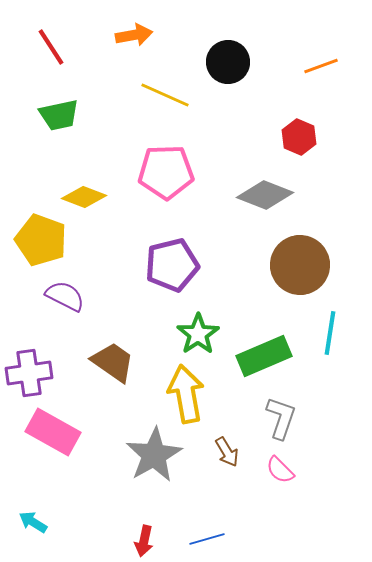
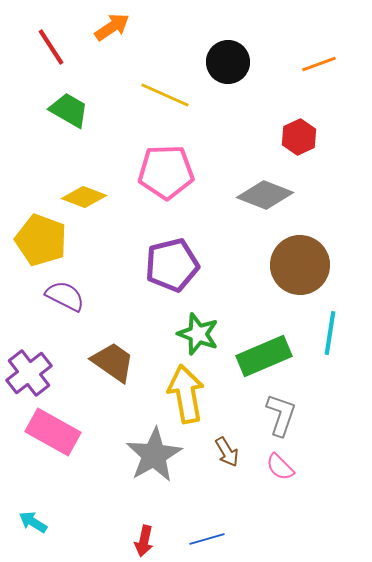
orange arrow: moved 22 px left, 8 px up; rotated 24 degrees counterclockwise
orange line: moved 2 px left, 2 px up
green trapezoid: moved 10 px right, 5 px up; rotated 138 degrees counterclockwise
red hexagon: rotated 12 degrees clockwise
green star: rotated 18 degrees counterclockwise
purple cross: rotated 30 degrees counterclockwise
gray L-shape: moved 3 px up
pink semicircle: moved 3 px up
